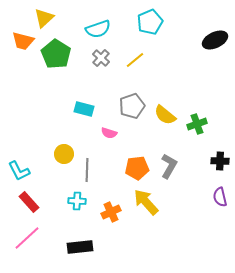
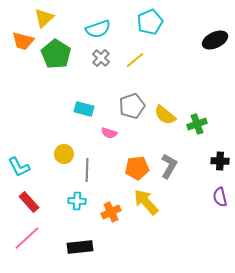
cyan L-shape: moved 4 px up
